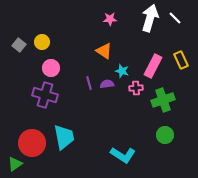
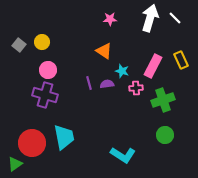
pink circle: moved 3 px left, 2 px down
